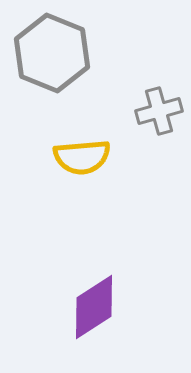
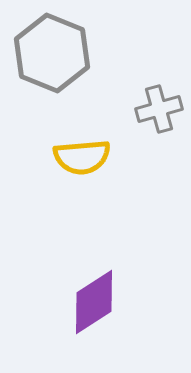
gray cross: moved 2 px up
purple diamond: moved 5 px up
